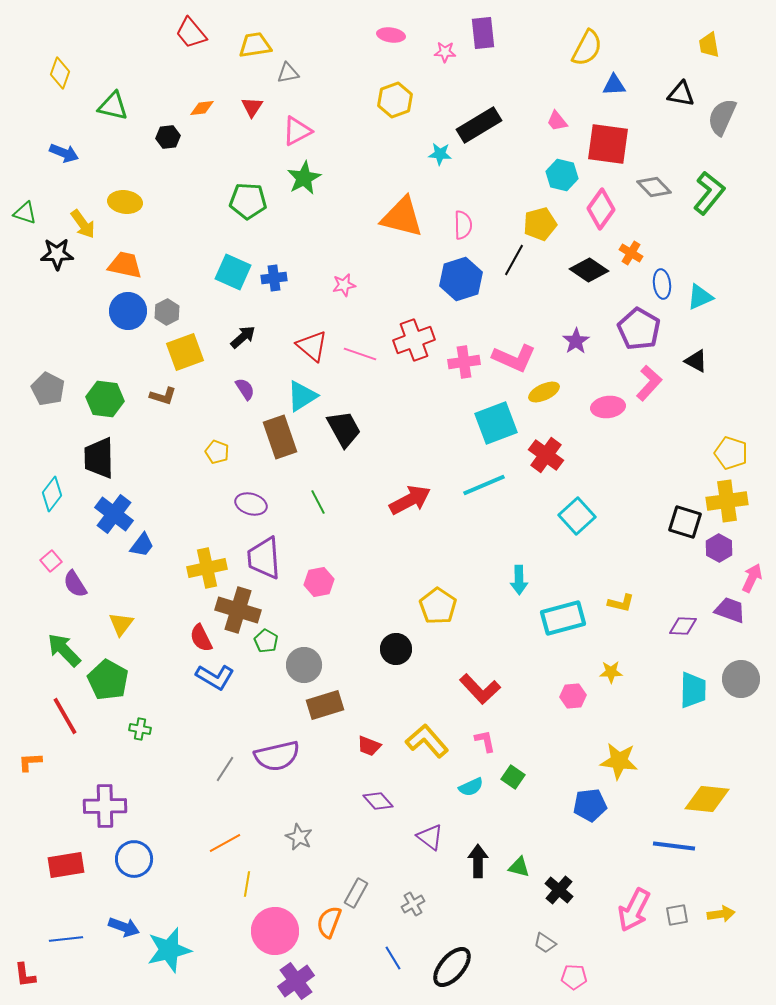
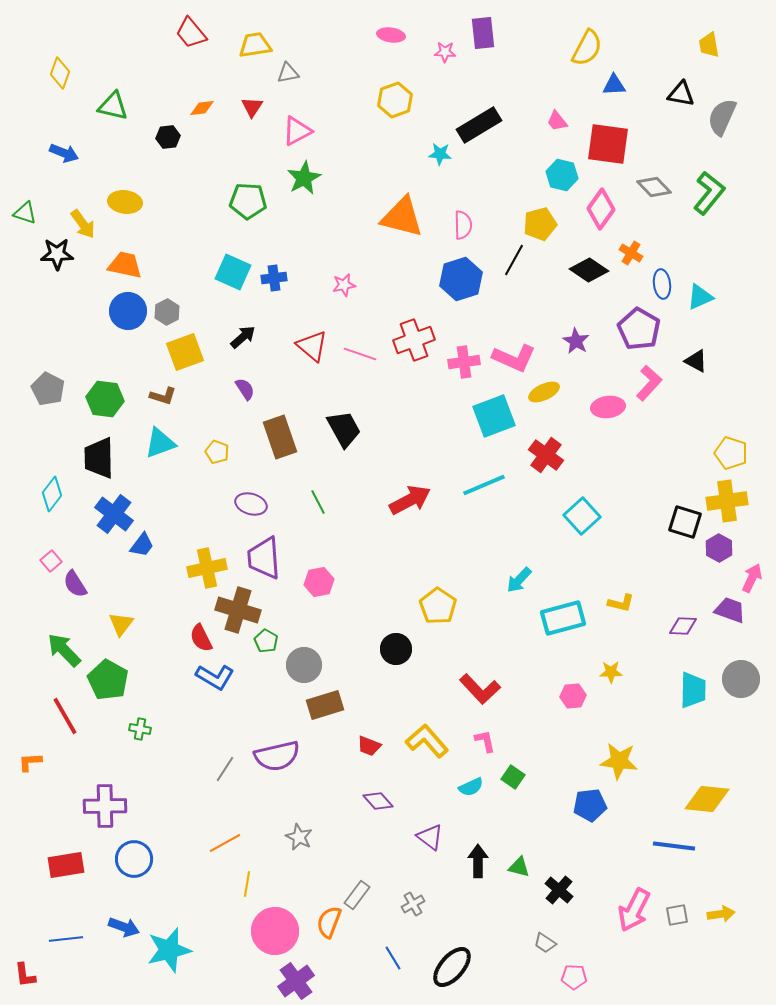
purple star at (576, 341): rotated 8 degrees counterclockwise
cyan triangle at (302, 396): moved 142 px left, 47 px down; rotated 12 degrees clockwise
cyan square at (496, 423): moved 2 px left, 7 px up
cyan square at (577, 516): moved 5 px right
cyan arrow at (519, 580): rotated 44 degrees clockwise
gray rectangle at (356, 893): moved 1 px right, 2 px down; rotated 8 degrees clockwise
